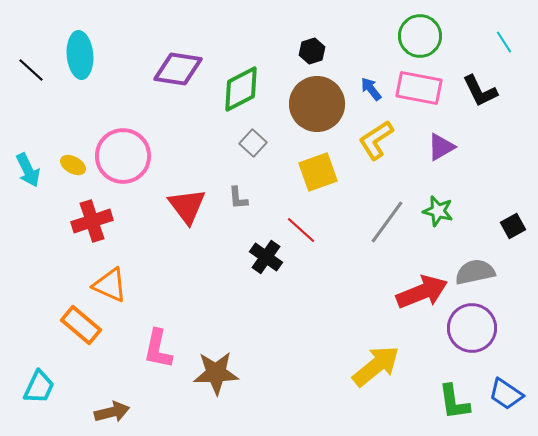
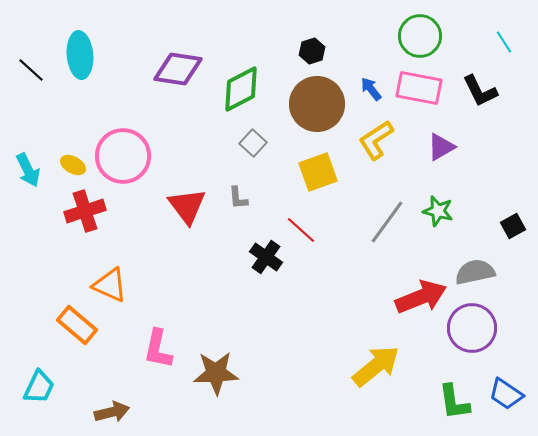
red cross: moved 7 px left, 10 px up
red arrow: moved 1 px left, 5 px down
orange rectangle: moved 4 px left
